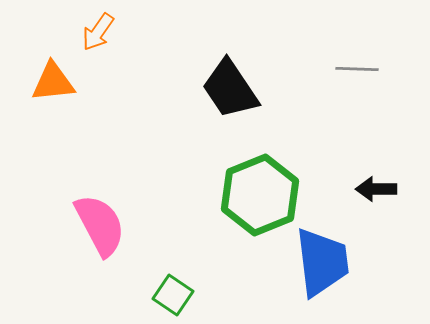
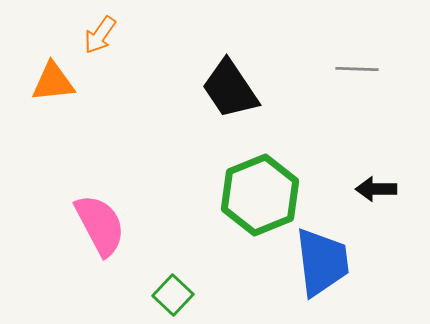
orange arrow: moved 2 px right, 3 px down
green square: rotated 9 degrees clockwise
